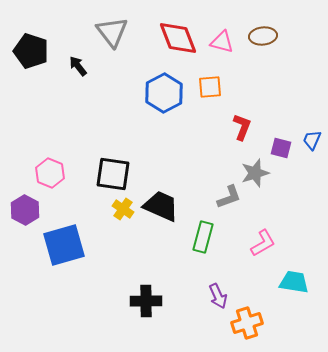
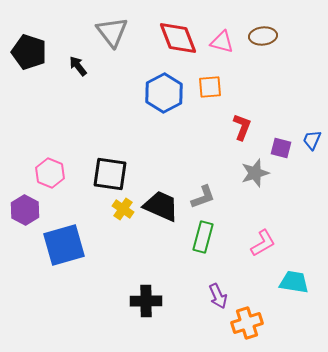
black pentagon: moved 2 px left, 1 px down
black square: moved 3 px left
gray L-shape: moved 26 px left
